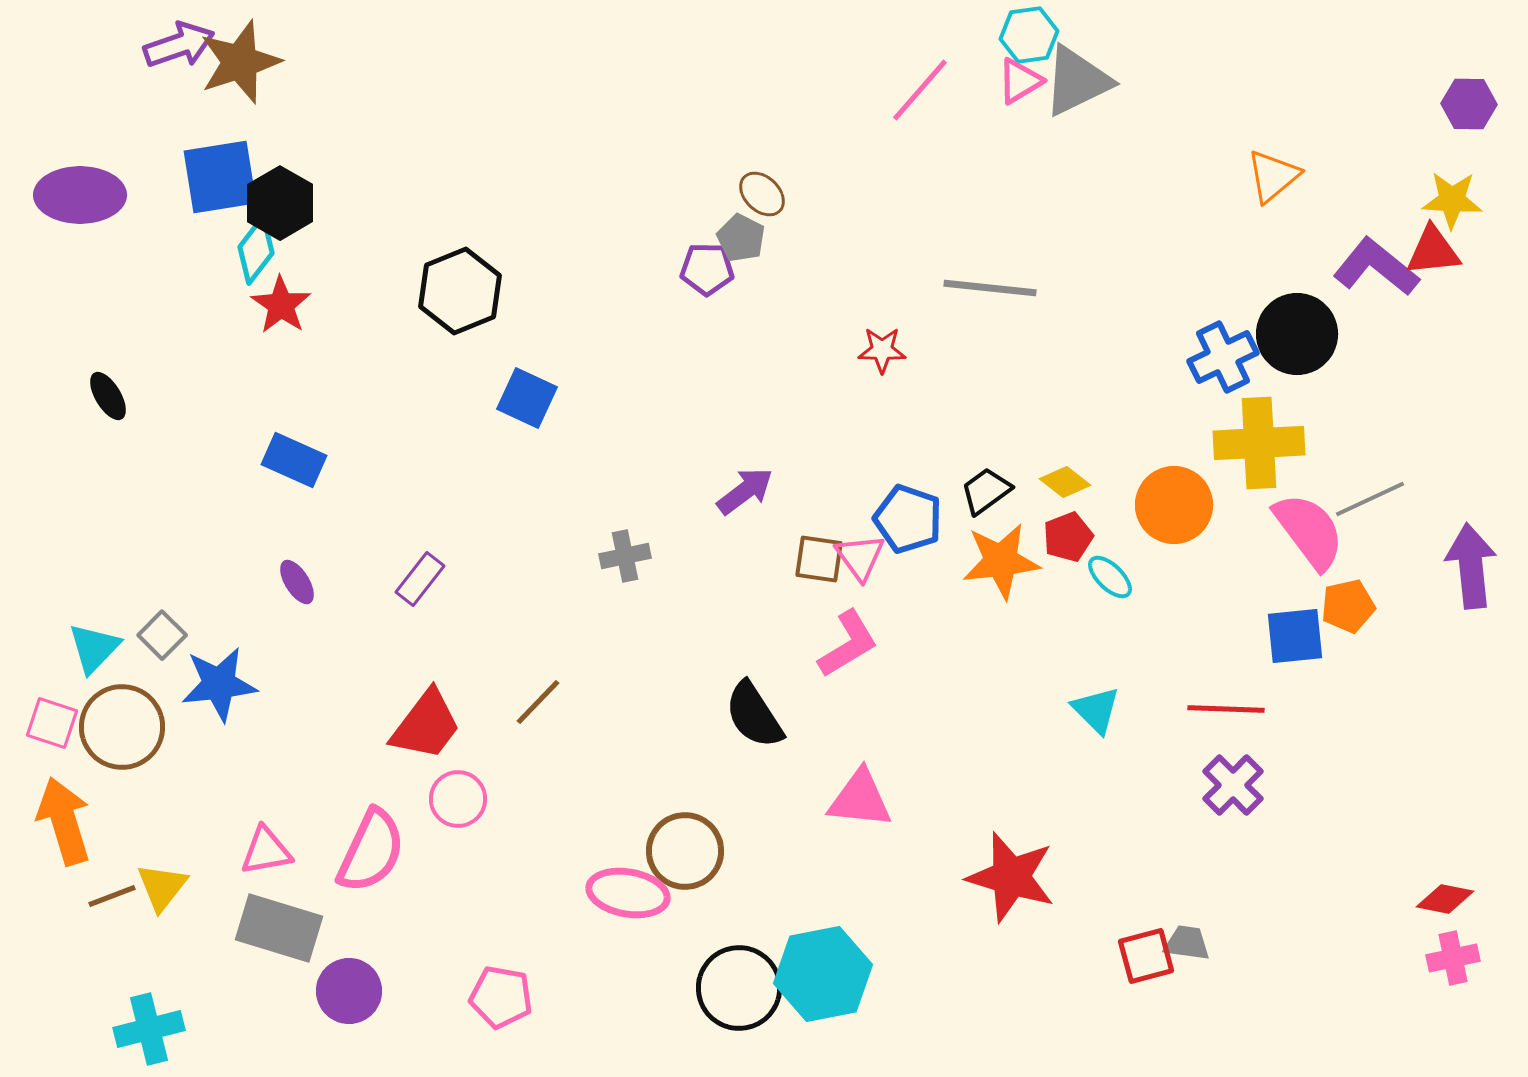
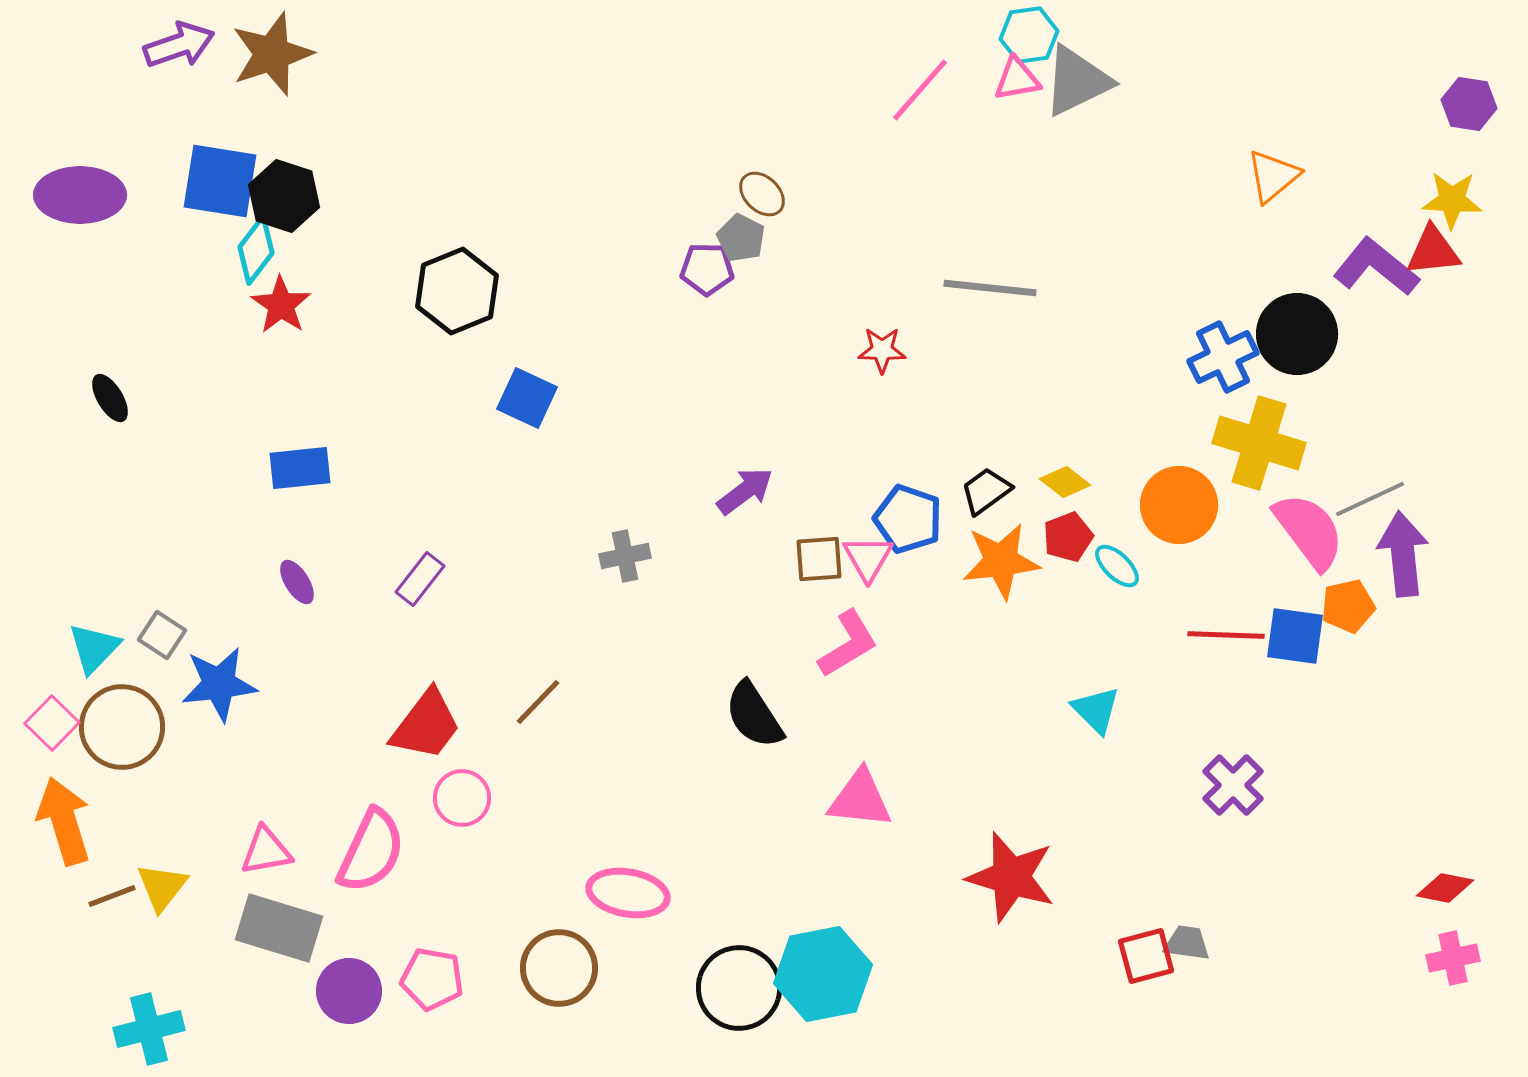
brown star at (240, 62): moved 32 px right, 8 px up
pink triangle at (1020, 81): moved 3 px left, 2 px up; rotated 21 degrees clockwise
purple hexagon at (1469, 104): rotated 8 degrees clockwise
blue square at (220, 177): moved 4 px down; rotated 18 degrees clockwise
black hexagon at (280, 203): moved 4 px right, 7 px up; rotated 12 degrees counterclockwise
black hexagon at (460, 291): moved 3 px left
black ellipse at (108, 396): moved 2 px right, 2 px down
yellow cross at (1259, 443): rotated 20 degrees clockwise
blue rectangle at (294, 460): moved 6 px right, 8 px down; rotated 30 degrees counterclockwise
orange circle at (1174, 505): moved 5 px right
pink triangle at (860, 557): moved 8 px right, 1 px down; rotated 6 degrees clockwise
brown square at (819, 559): rotated 12 degrees counterclockwise
purple arrow at (1471, 566): moved 68 px left, 12 px up
cyan ellipse at (1110, 577): moved 7 px right, 11 px up
gray square at (162, 635): rotated 12 degrees counterclockwise
blue square at (1295, 636): rotated 14 degrees clockwise
red line at (1226, 709): moved 74 px up
pink square at (52, 723): rotated 26 degrees clockwise
pink circle at (458, 799): moved 4 px right, 1 px up
brown circle at (685, 851): moved 126 px left, 117 px down
red diamond at (1445, 899): moved 11 px up
pink pentagon at (501, 997): moved 69 px left, 18 px up
